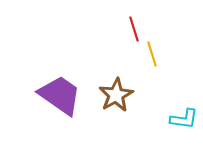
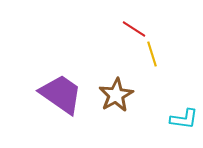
red line: rotated 40 degrees counterclockwise
purple trapezoid: moved 1 px right, 1 px up
